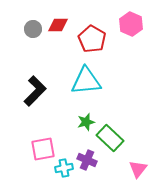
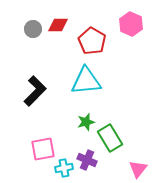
red pentagon: moved 2 px down
green rectangle: rotated 16 degrees clockwise
